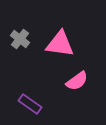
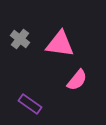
pink semicircle: moved 1 px up; rotated 15 degrees counterclockwise
